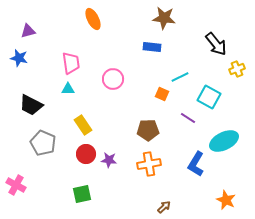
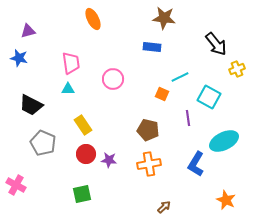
purple line: rotated 49 degrees clockwise
brown pentagon: rotated 15 degrees clockwise
